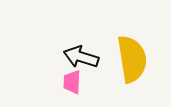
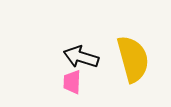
yellow semicircle: moved 1 px right; rotated 6 degrees counterclockwise
